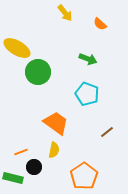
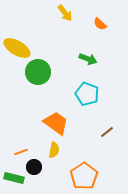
green rectangle: moved 1 px right
